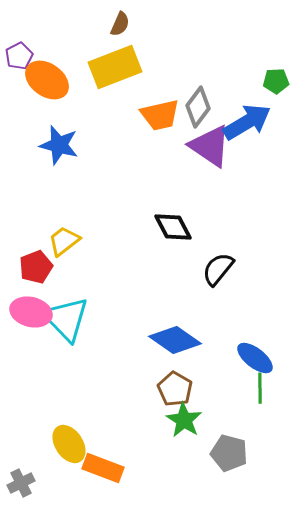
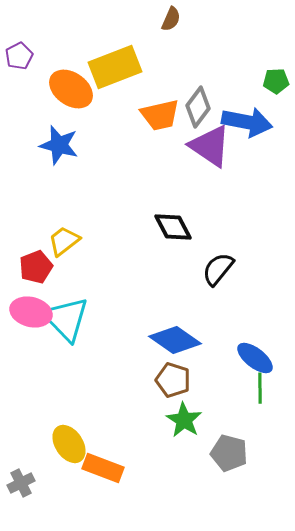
brown semicircle: moved 51 px right, 5 px up
orange ellipse: moved 24 px right, 9 px down
blue arrow: rotated 42 degrees clockwise
brown pentagon: moved 2 px left, 9 px up; rotated 12 degrees counterclockwise
